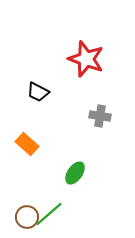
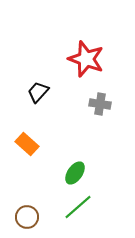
black trapezoid: rotated 105 degrees clockwise
gray cross: moved 12 px up
green line: moved 29 px right, 7 px up
